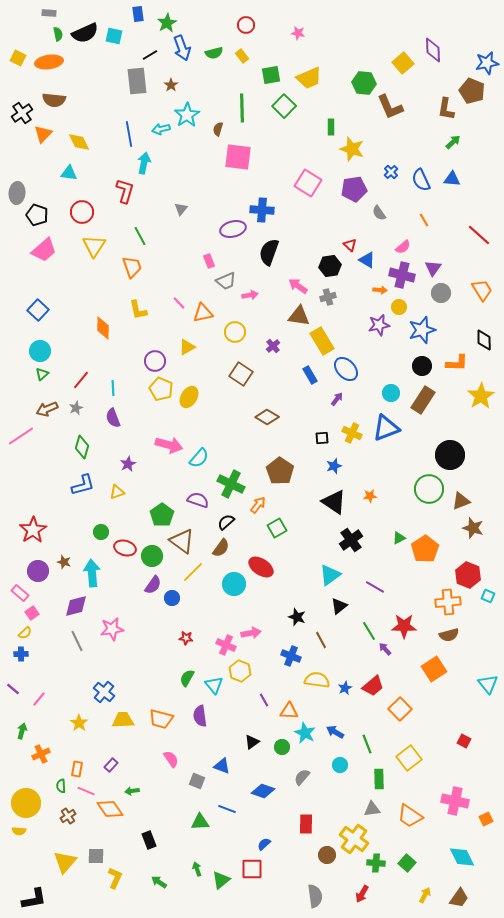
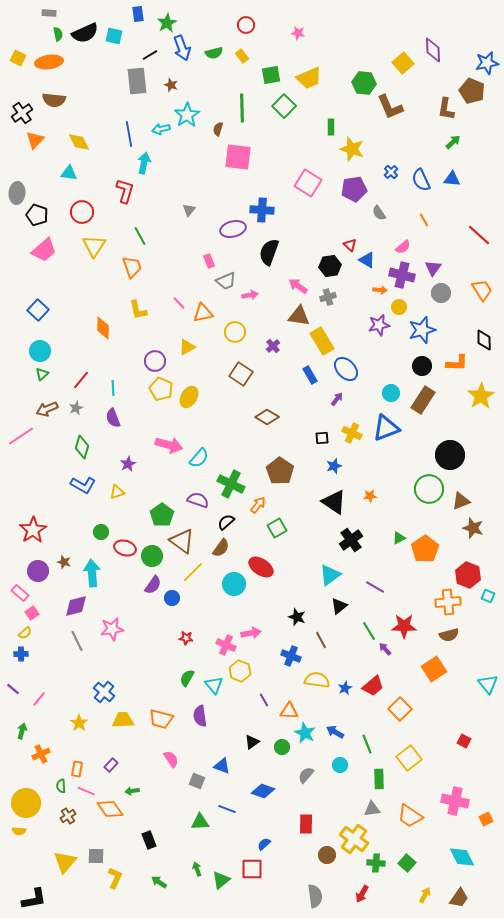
brown star at (171, 85): rotated 16 degrees counterclockwise
orange triangle at (43, 134): moved 8 px left, 6 px down
gray triangle at (181, 209): moved 8 px right, 1 px down
blue L-shape at (83, 485): rotated 45 degrees clockwise
gray semicircle at (302, 777): moved 4 px right, 2 px up
